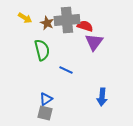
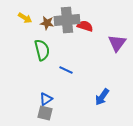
brown star: rotated 16 degrees counterclockwise
purple triangle: moved 23 px right, 1 px down
blue arrow: rotated 30 degrees clockwise
